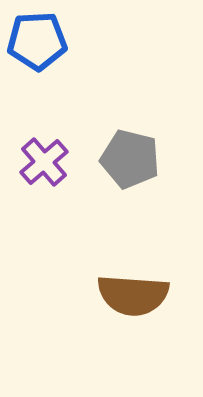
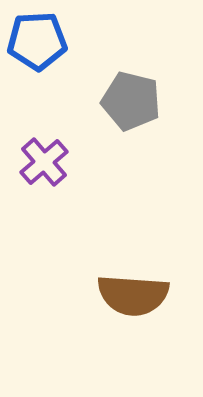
gray pentagon: moved 1 px right, 58 px up
